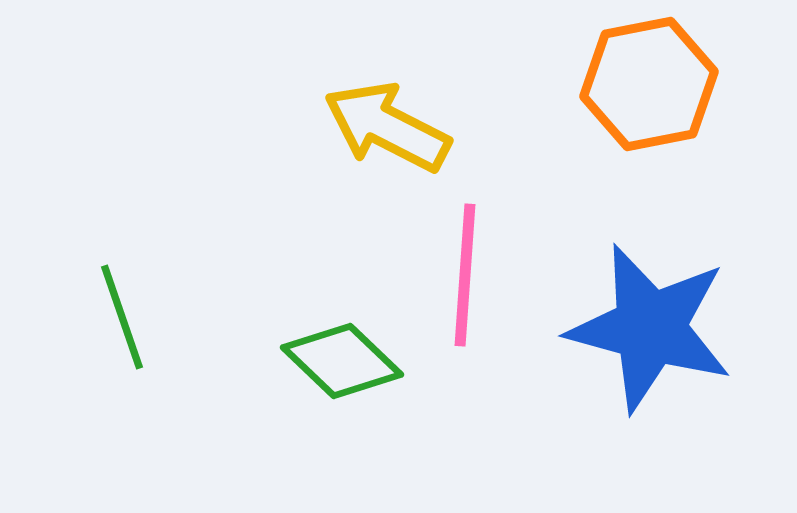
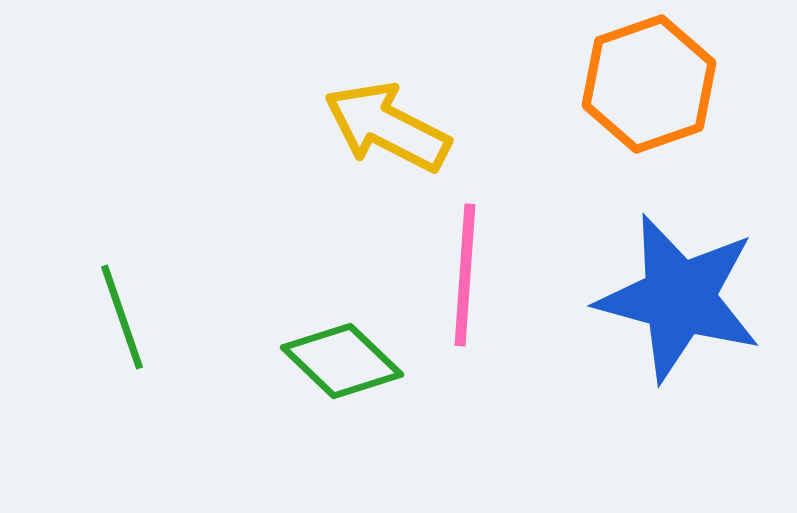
orange hexagon: rotated 8 degrees counterclockwise
blue star: moved 29 px right, 30 px up
